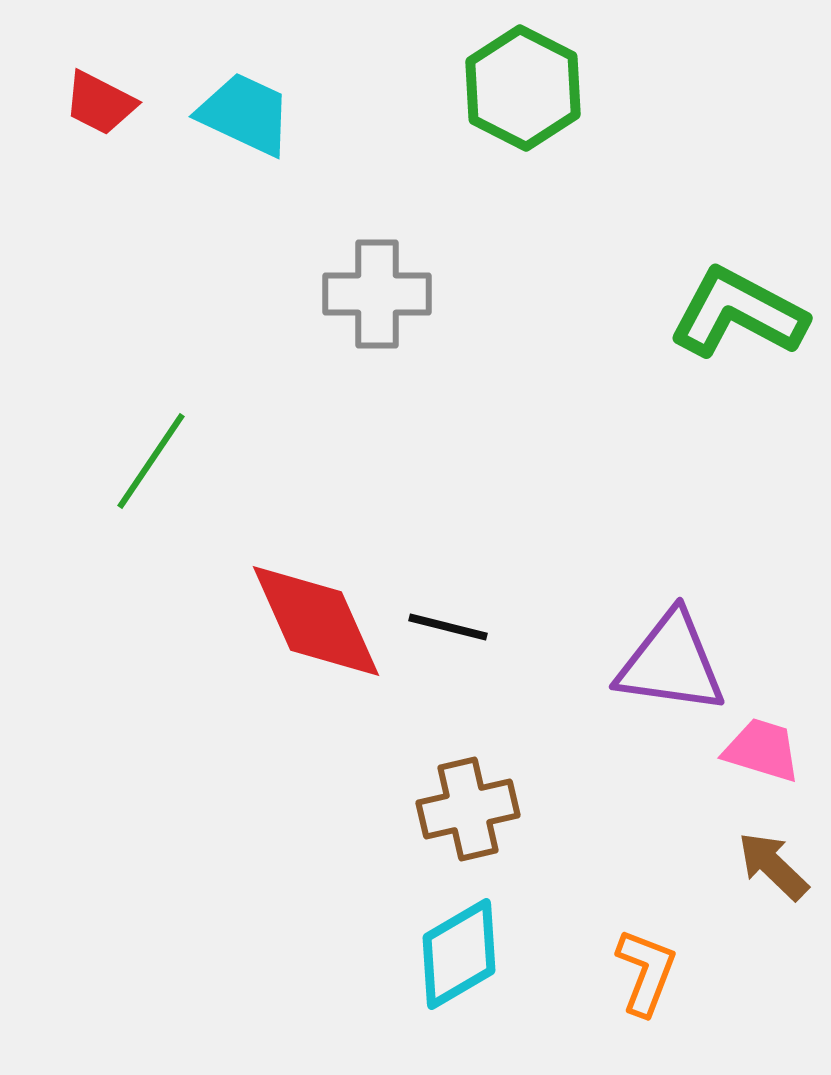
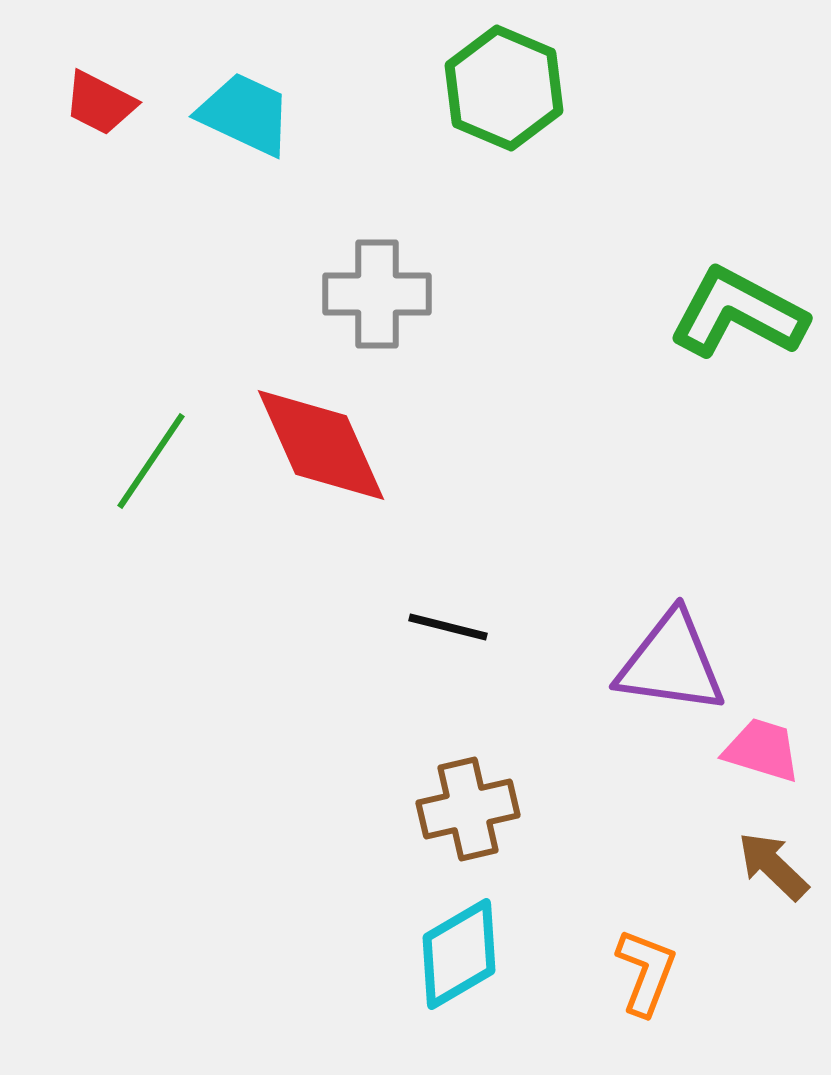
green hexagon: moved 19 px left; rotated 4 degrees counterclockwise
red diamond: moved 5 px right, 176 px up
